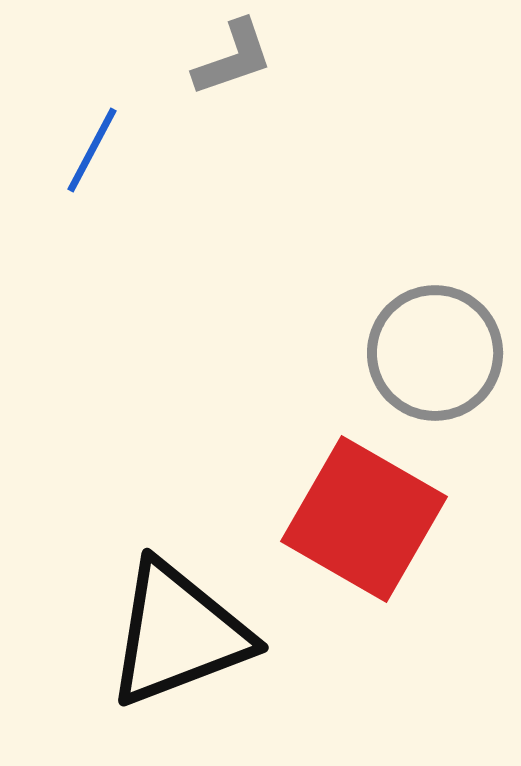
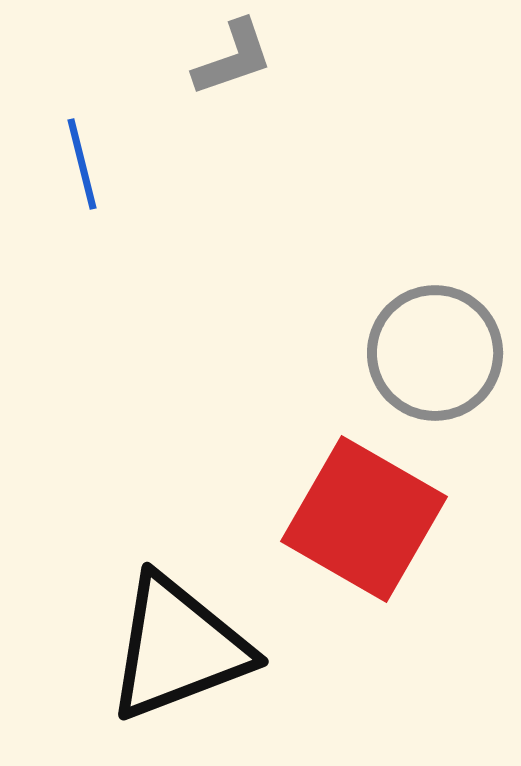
blue line: moved 10 px left, 14 px down; rotated 42 degrees counterclockwise
black triangle: moved 14 px down
